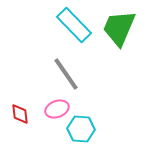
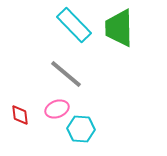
green trapezoid: rotated 24 degrees counterclockwise
gray line: rotated 15 degrees counterclockwise
red diamond: moved 1 px down
